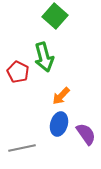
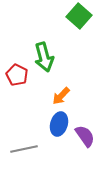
green square: moved 24 px right
red pentagon: moved 1 px left, 3 px down
purple semicircle: moved 1 px left, 2 px down
gray line: moved 2 px right, 1 px down
